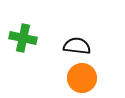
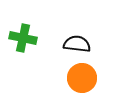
black semicircle: moved 2 px up
